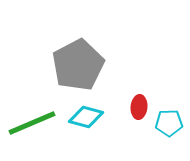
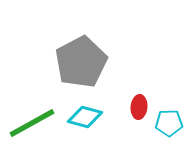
gray pentagon: moved 3 px right, 3 px up
cyan diamond: moved 1 px left
green line: rotated 6 degrees counterclockwise
